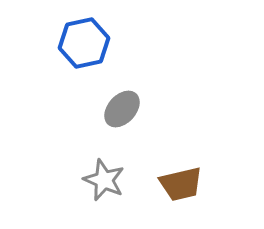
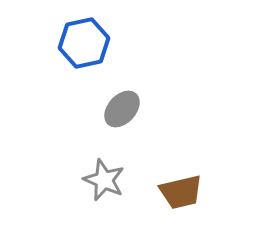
brown trapezoid: moved 8 px down
